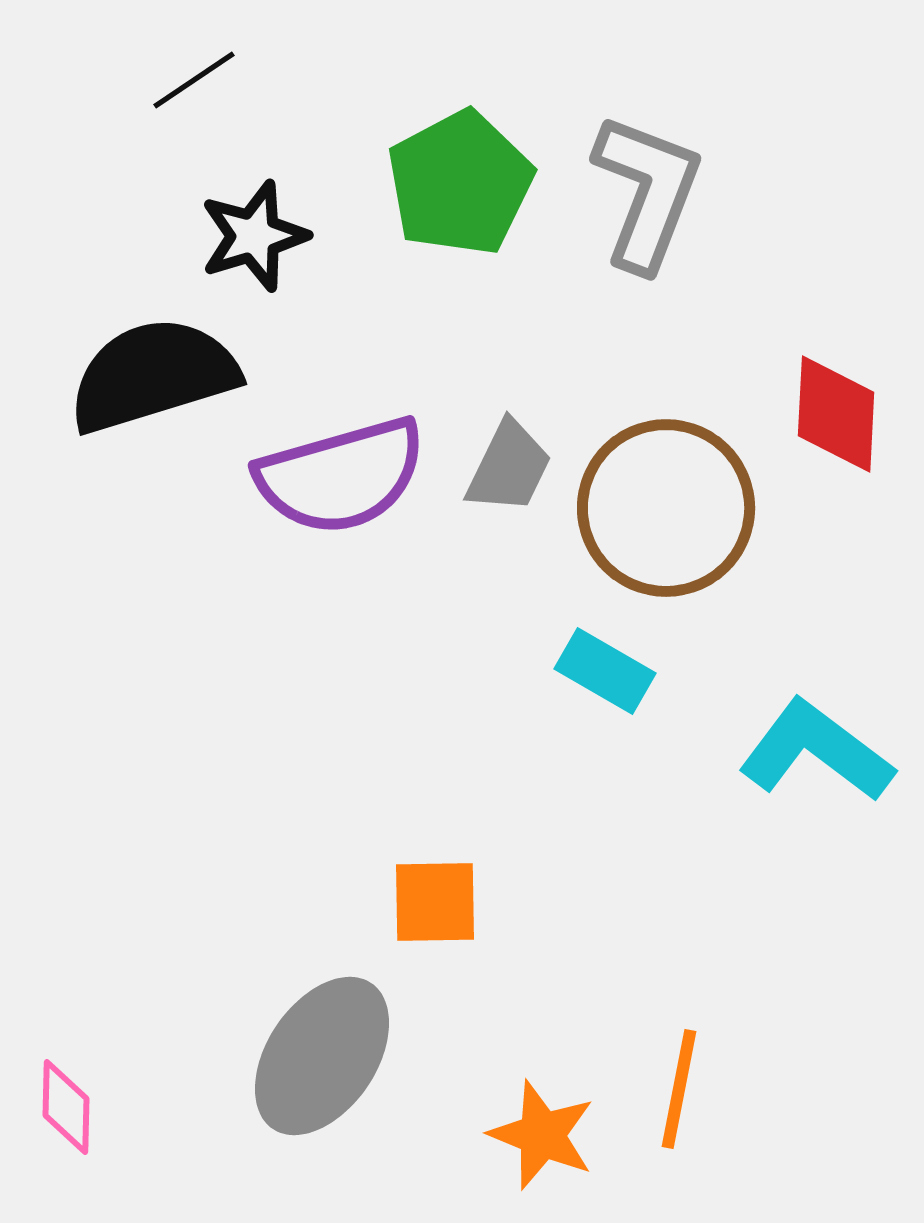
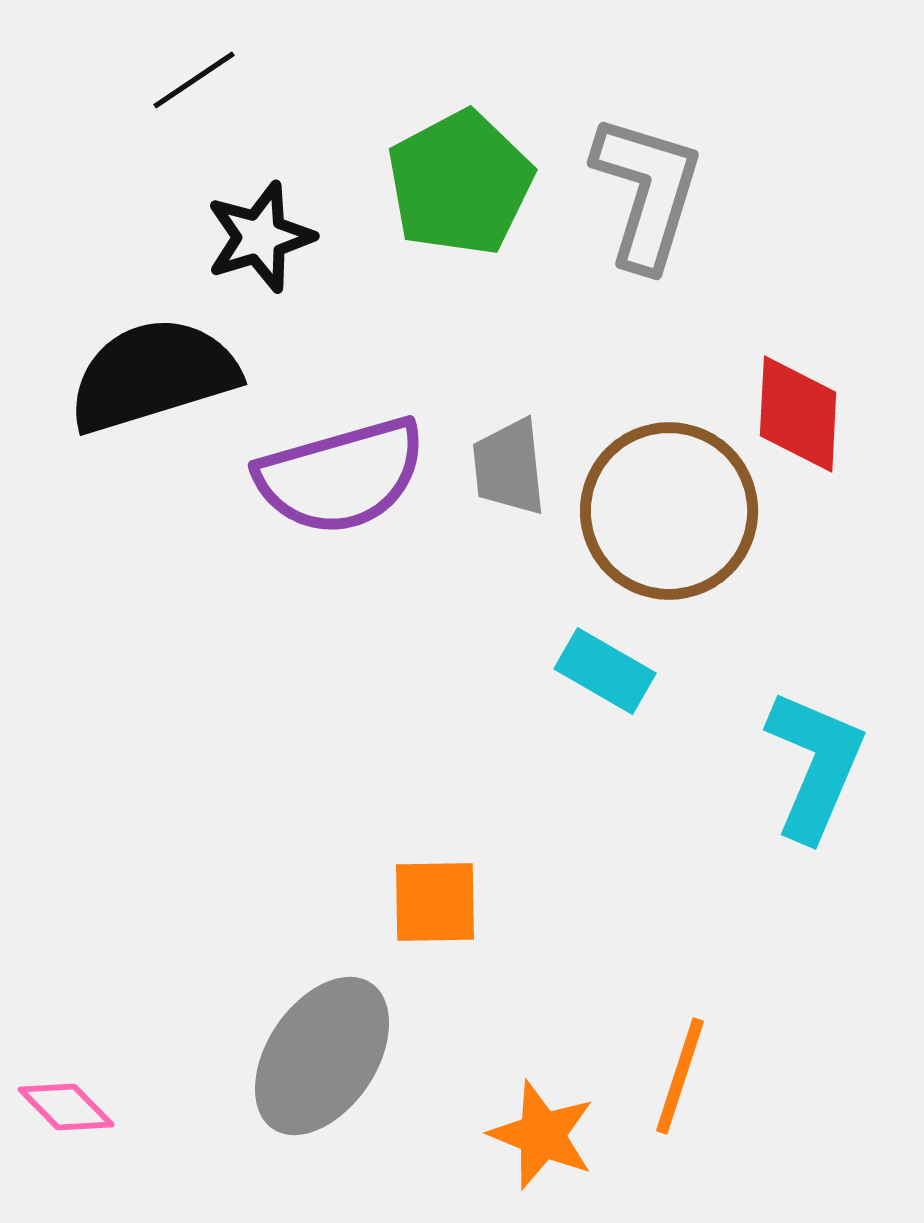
gray L-shape: rotated 4 degrees counterclockwise
black star: moved 6 px right, 1 px down
red diamond: moved 38 px left
gray trapezoid: rotated 148 degrees clockwise
brown circle: moved 3 px right, 3 px down
cyan L-shape: moved 1 px left, 14 px down; rotated 76 degrees clockwise
orange line: moved 1 px right, 13 px up; rotated 7 degrees clockwise
pink diamond: rotated 46 degrees counterclockwise
